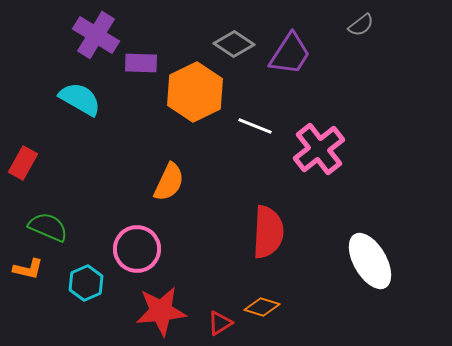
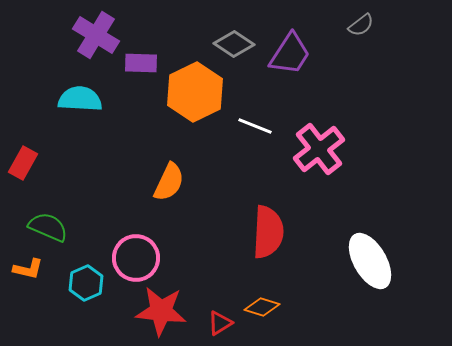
cyan semicircle: rotated 27 degrees counterclockwise
pink circle: moved 1 px left, 9 px down
red star: rotated 12 degrees clockwise
